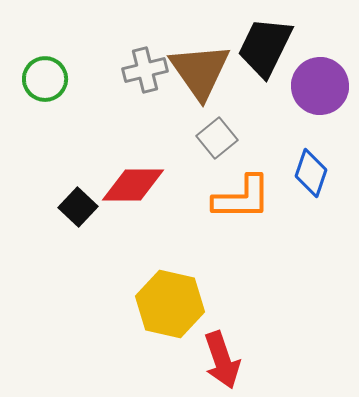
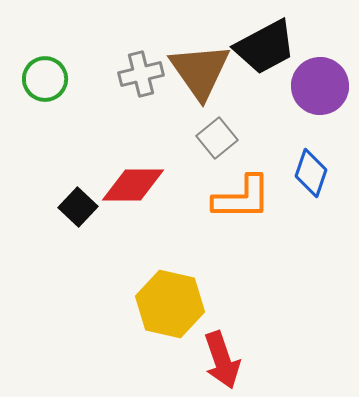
black trapezoid: rotated 144 degrees counterclockwise
gray cross: moved 4 px left, 4 px down
